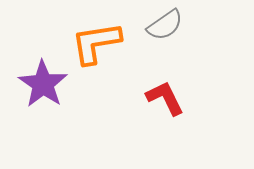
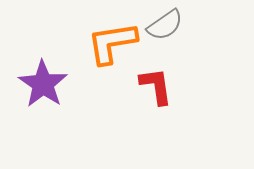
orange L-shape: moved 16 px right
red L-shape: moved 9 px left, 12 px up; rotated 18 degrees clockwise
